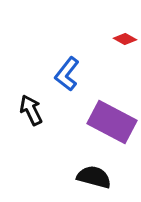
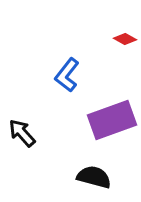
blue L-shape: moved 1 px down
black arrow: moved 9 px left, 23 px down; rotated 16 degrees counterclockwise
purple rectangle: moved 2 px up; rotated 48 degrees counterclockwise
